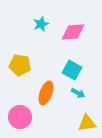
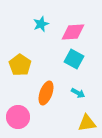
yellow pentagon: rotated 25 degrees clockwise
cyan square: moved 2 px right, 11 px up
pink circle: moved 2 px left
